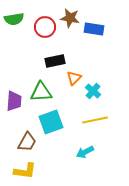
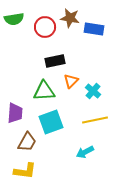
orange triangle: moved 3 px left, 3 px down
green triangle: moved 3 px right, 1 px up
purple trapezoid: moved 1 px right, 12 px down
